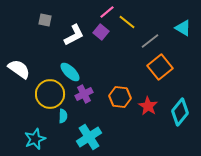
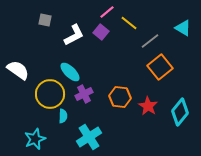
yellow line: moved 2 px right, 1 px down
white semicircle: moved 1 px left, 1 px down
